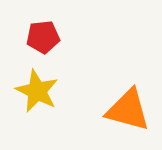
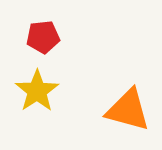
yellow star: rotated 12 degrees clockwise
